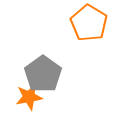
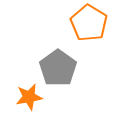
gray pentagon: moved 15 px right, 6 px up
